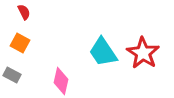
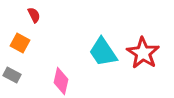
red semicircle: moved 10 px right, 3 px down
